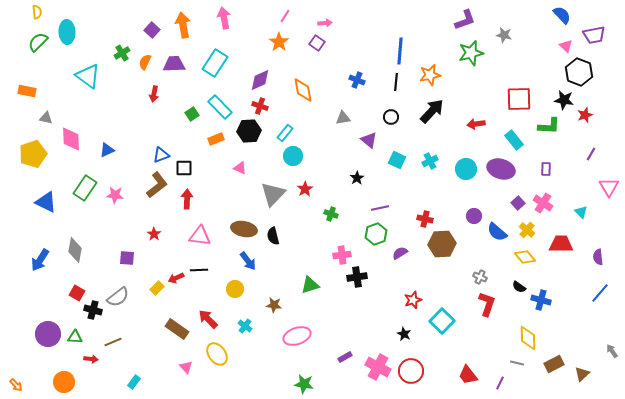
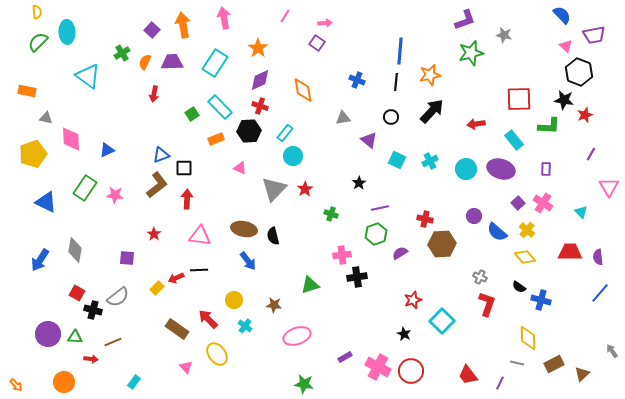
orange star at (279, 42): moved 21 px left, 6 px down
purple trapezoid at (174, 64): moved 2 px left, 2 px up
black star at (357, 178): moved 2 px right, 5 px down
gray triangle at (273, 194): moved 1 px right, 5 px up
red trapezoid at (561, 244): moved 9 px right, 8 px down
yellow circle at (235, 289): moved 1 px left, 11 px down
